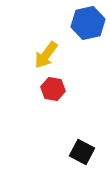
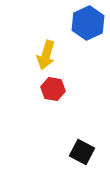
blue hexagon: rotated 12 degrees counterclockwise
yellow arrow: rotated 20 degrees counterclockwise
